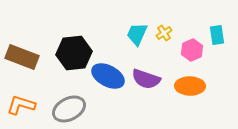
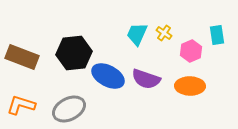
yellow cross: rotated 21 degrees counterclockwise
pink hexagon: moved 1 px left, 1 px down
